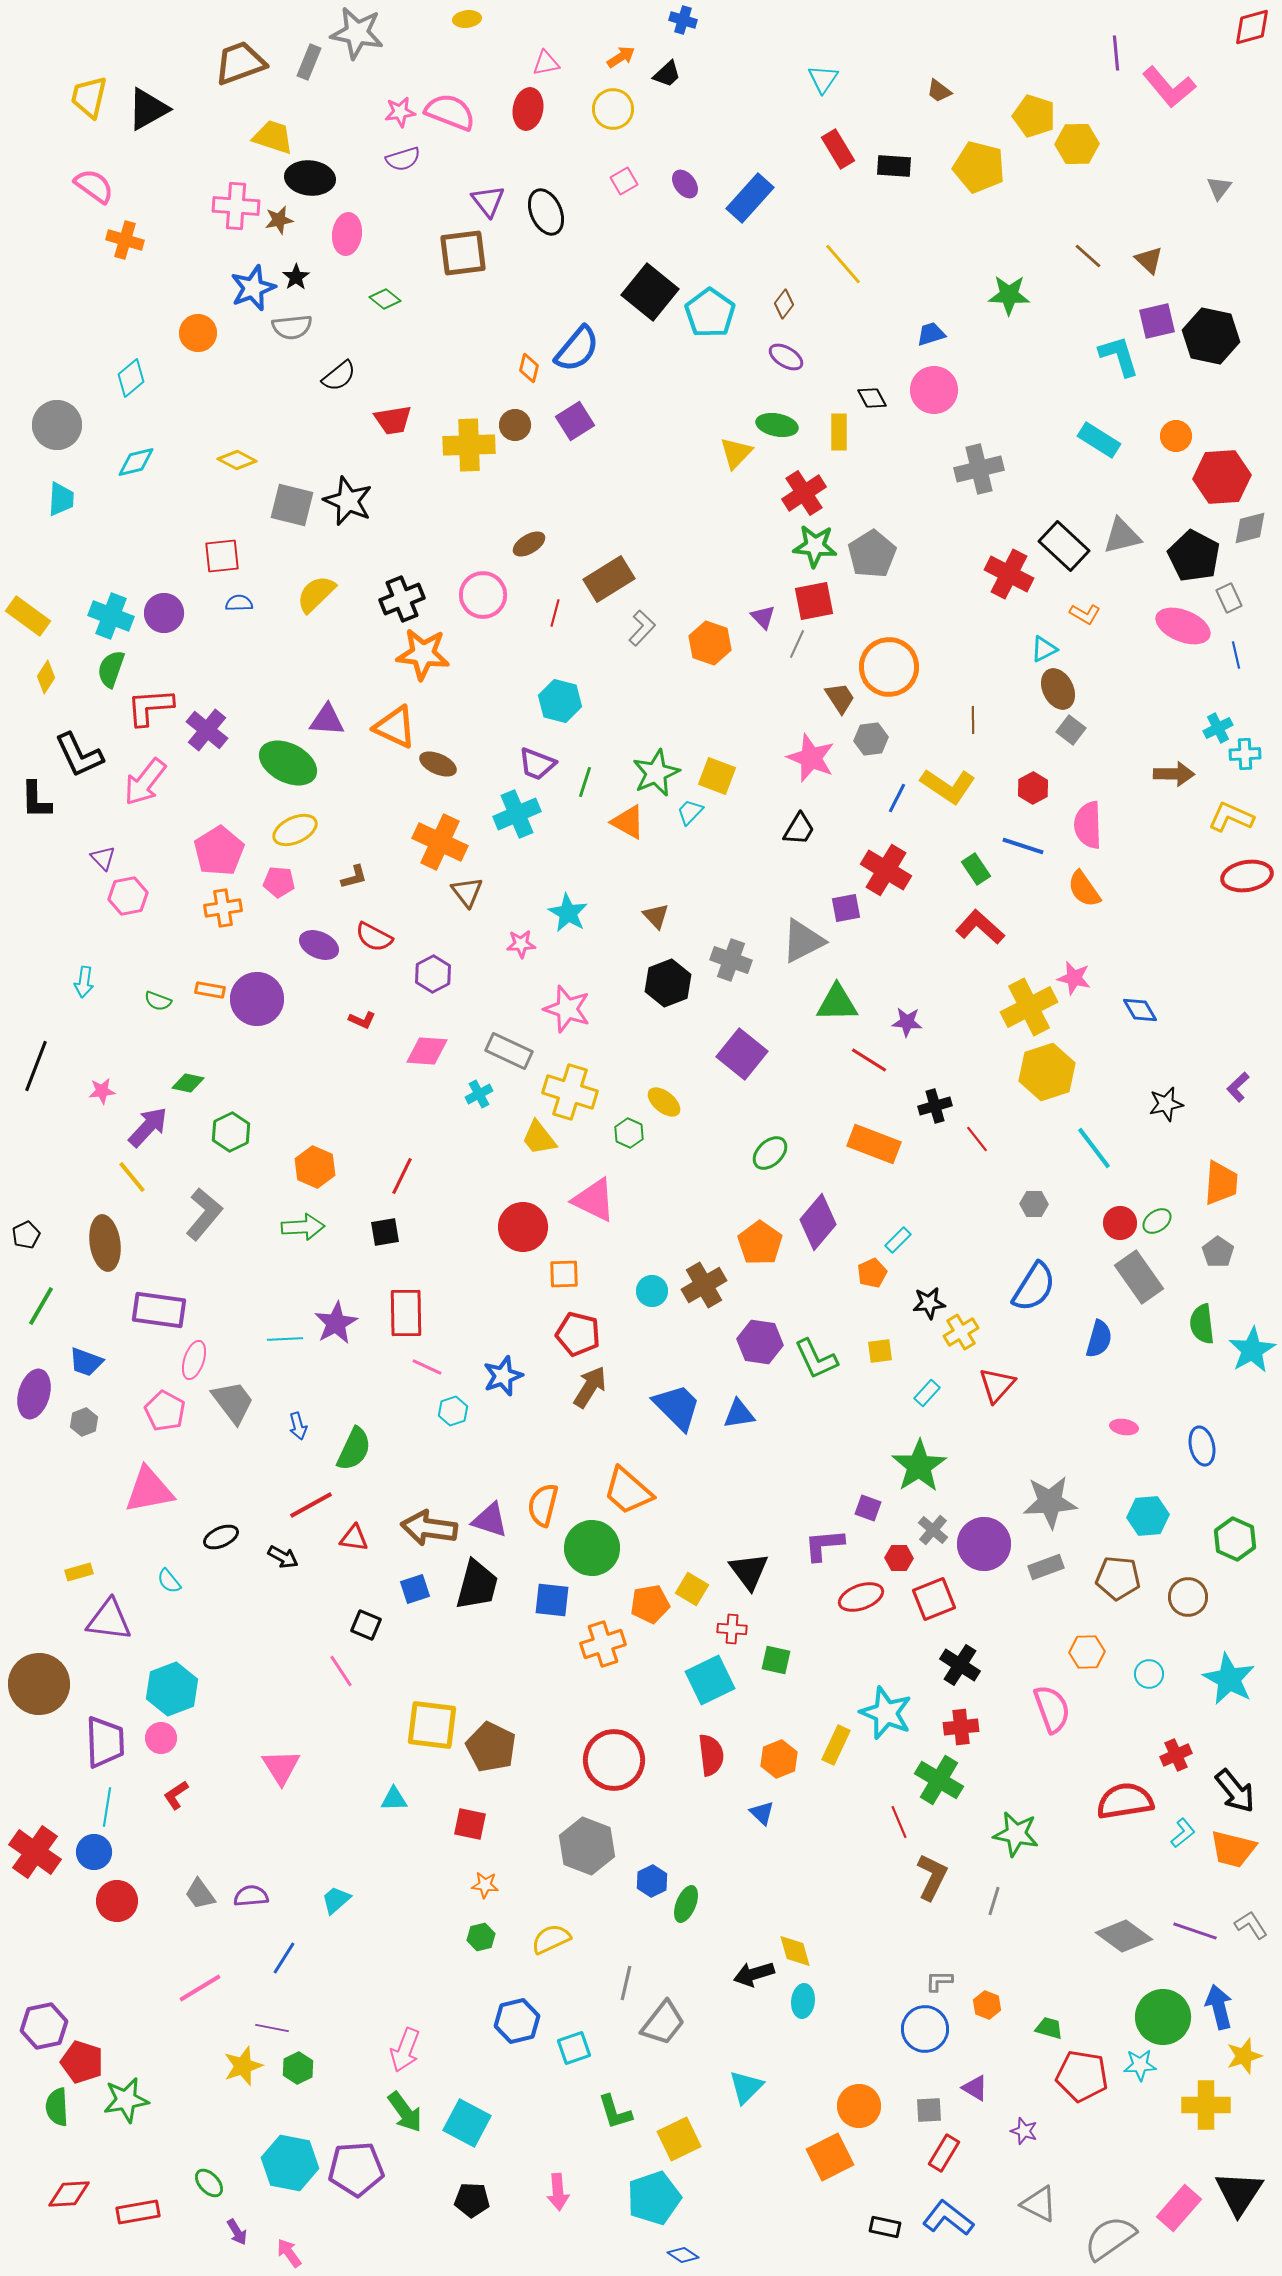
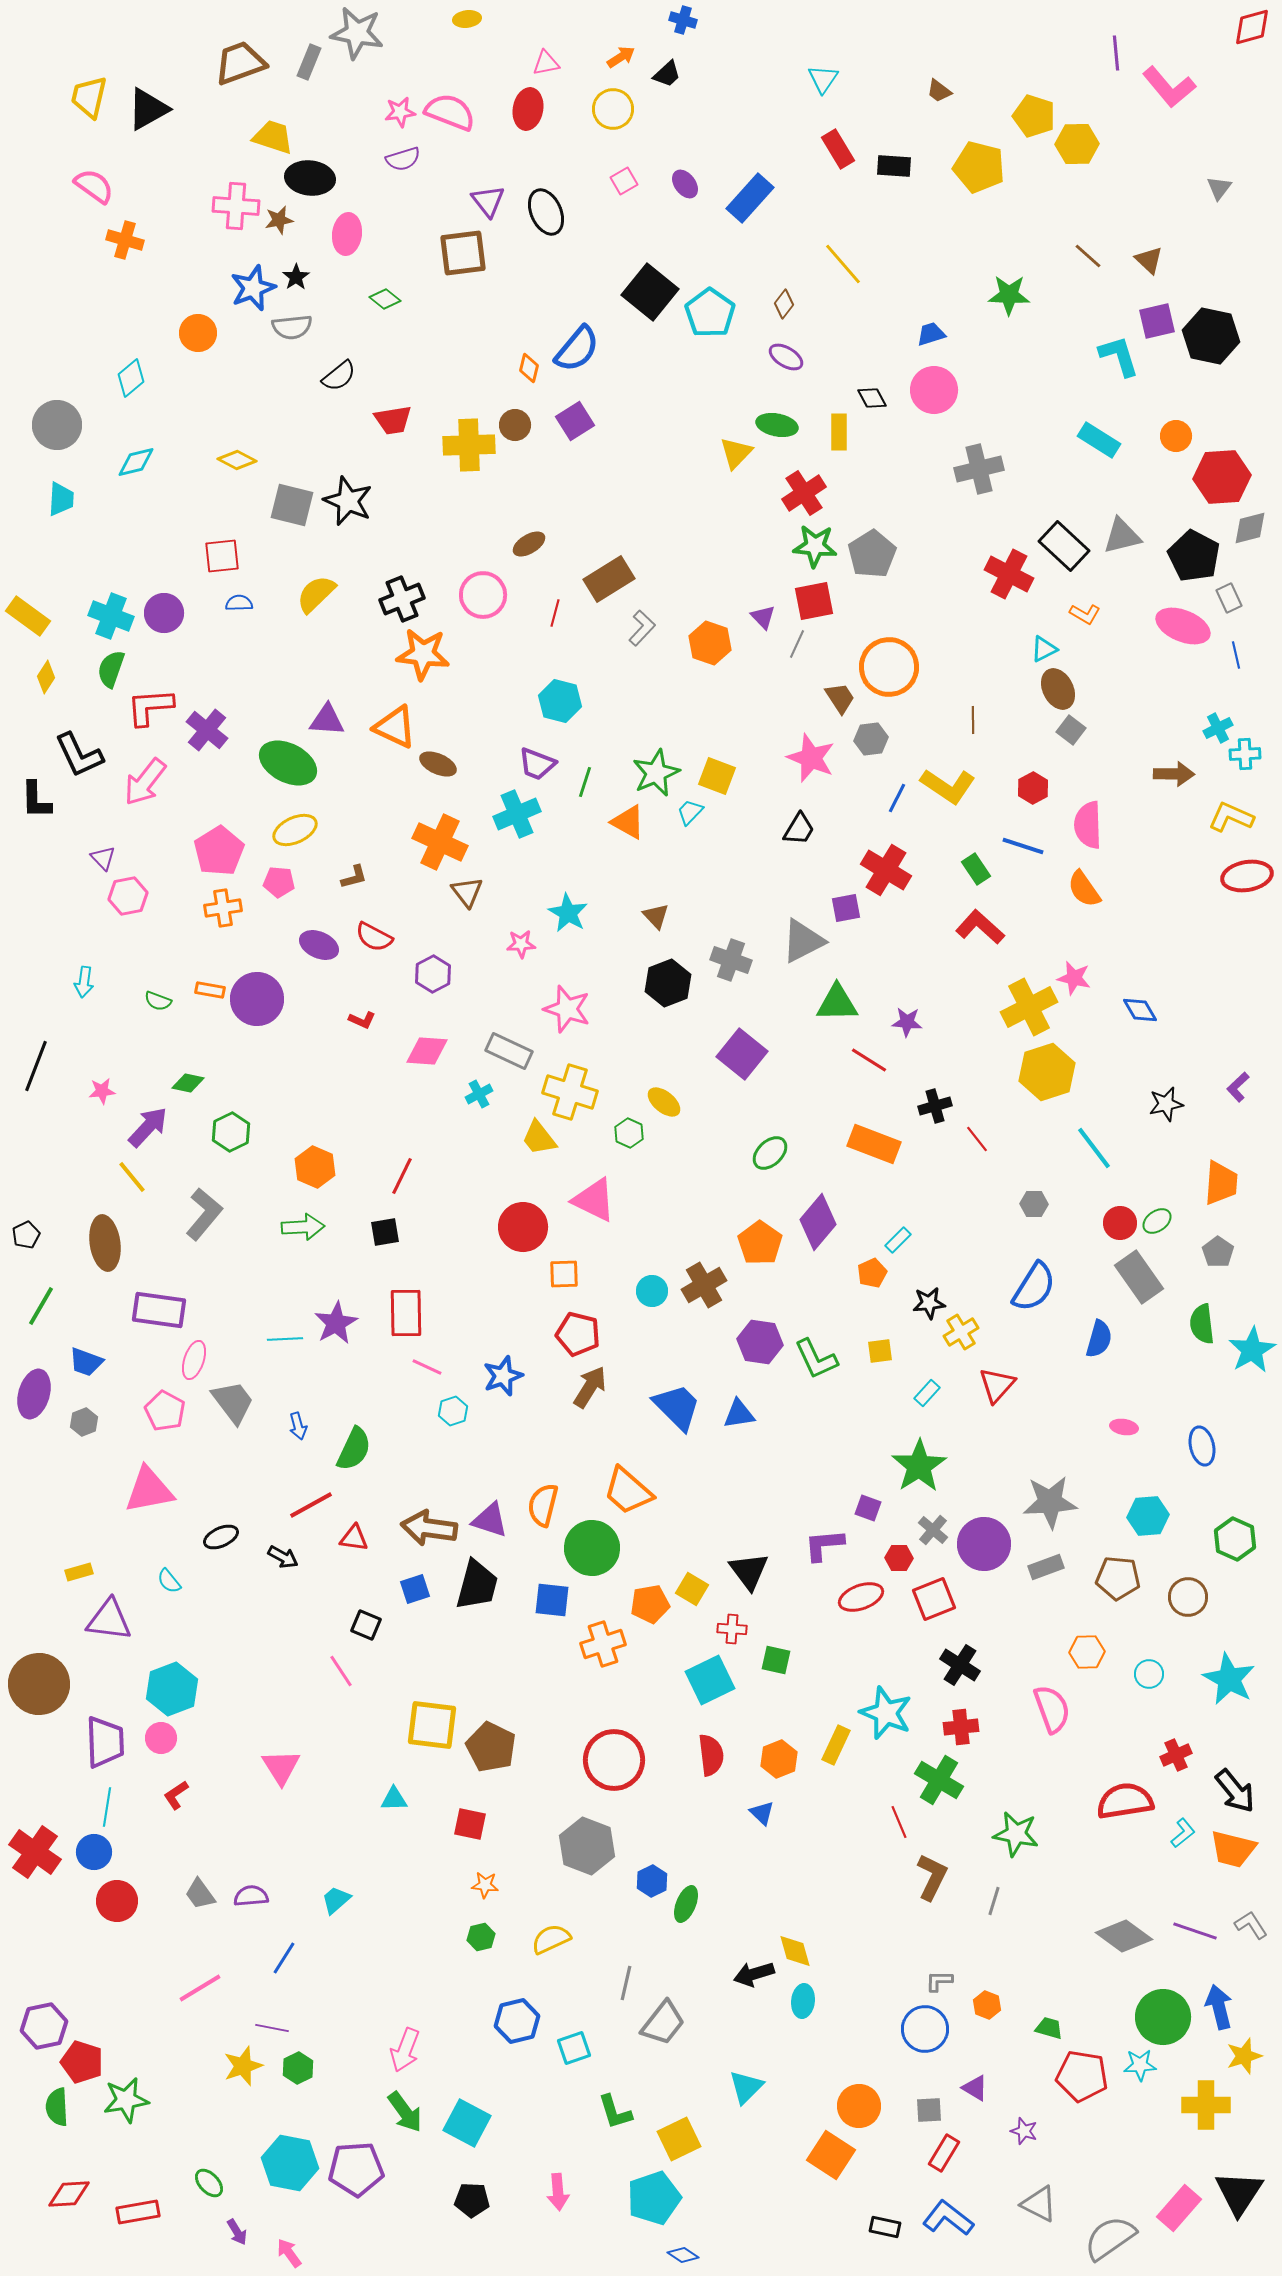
orange square at (830, 2157): moved 1 px right, 2 px up; rotated 30 degrees counterclockwise
